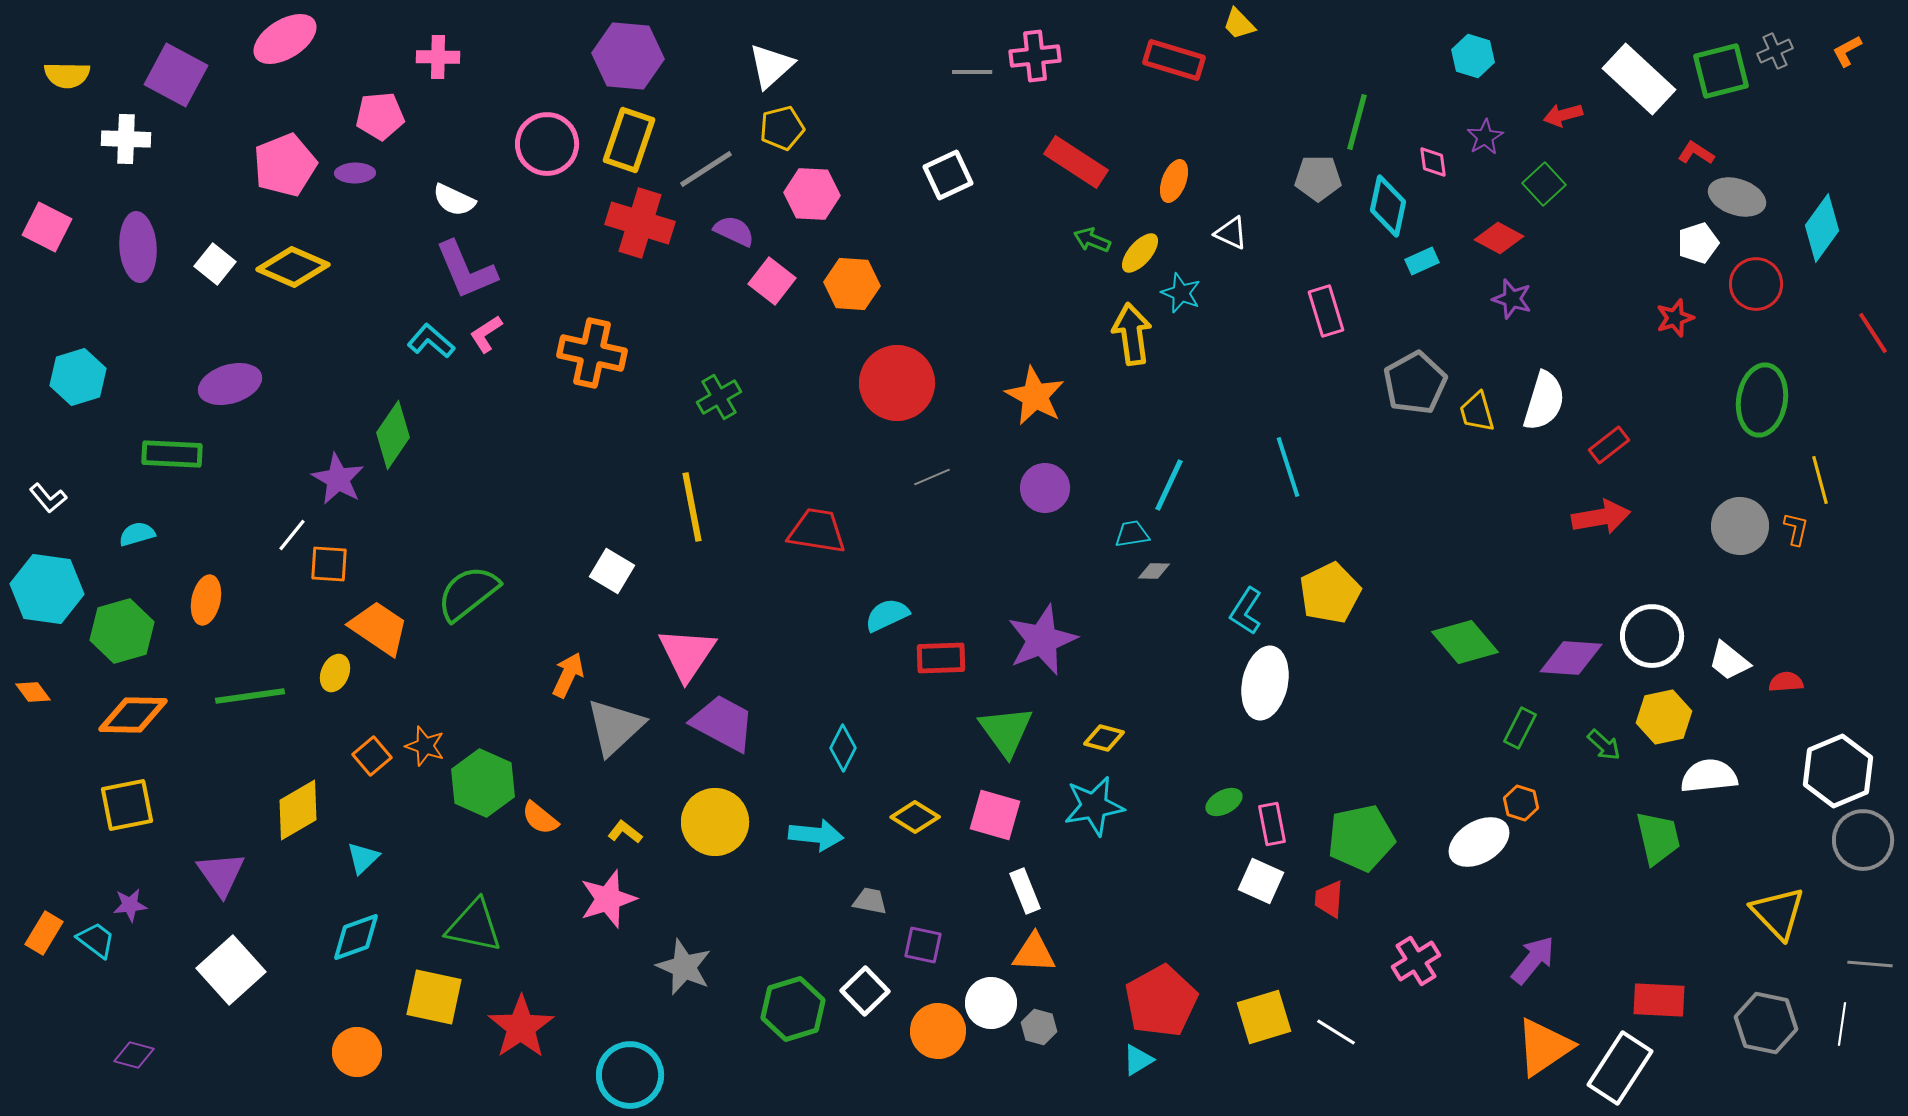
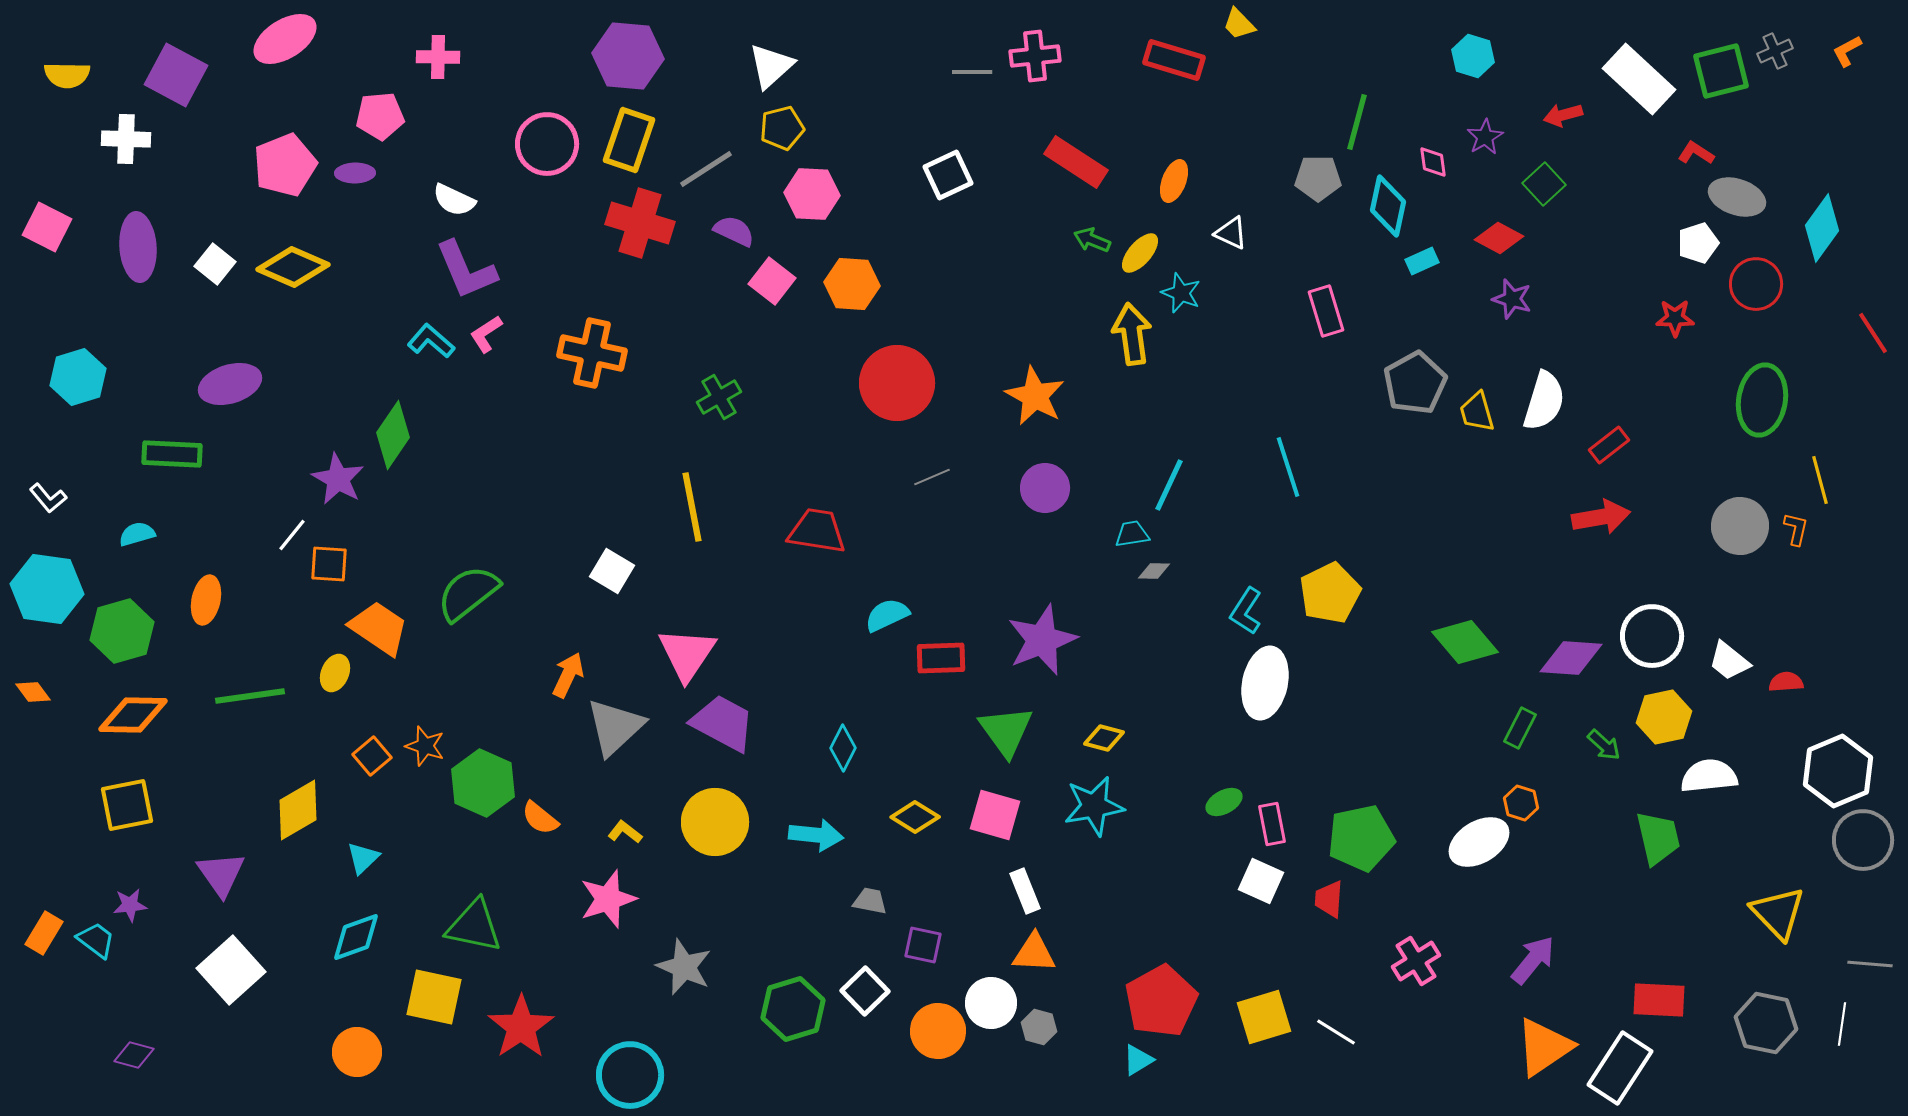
red star at (1675, 318): rotated 18 degrees clockwise
